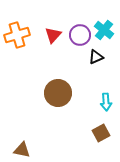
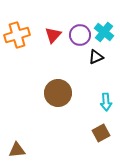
cyan cross: moved 2 px down
brown triangle: moved 5 px left; rotated 18 degrees counterclockwise
